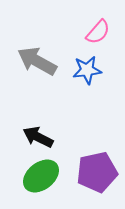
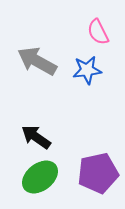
pink semicircle: rotated 112 degrees clockwise
black arrow: moved 2 px left; rotated 8 degrees clockwise
purple pentagon: moved 1 px right, 1 px down
green ellipse: moved 1 px left, 1 px down
